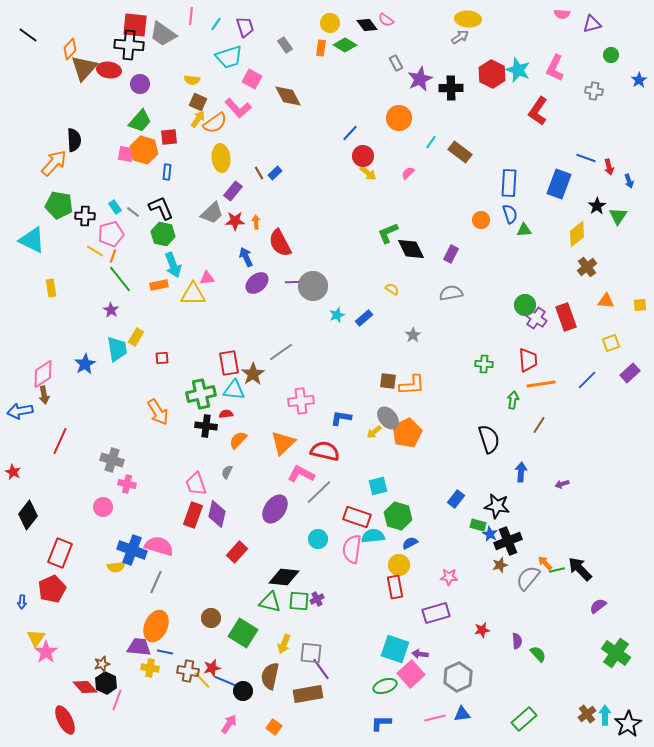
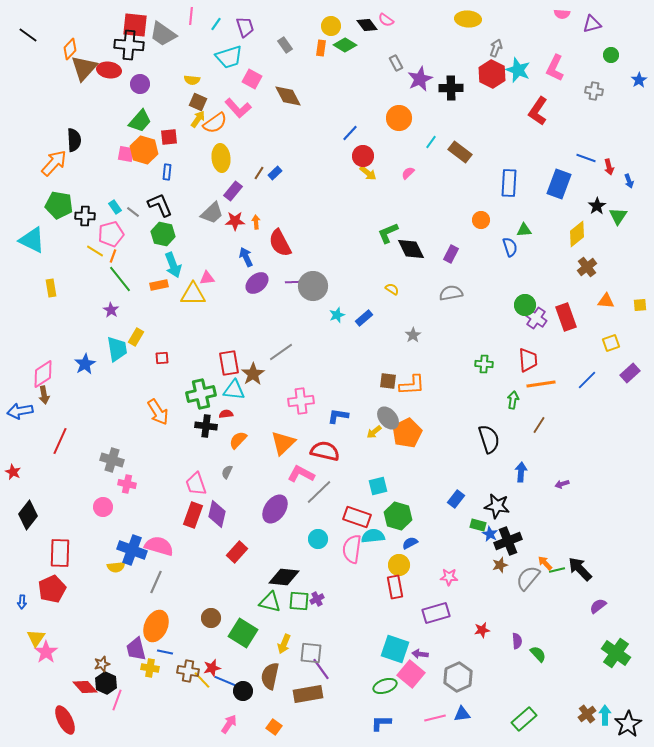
yellow circle at (330, 23): moved 1 px right, 3 px down
gray arrow at (460, 37): moved 36 px right, 11 px down; rotated 36 degrees counterclockwise
brown line at (259, 173): rotated 64 degrees clockwise
black L-shape at (161, 208): moved 1 px left, 3 px up
blue semicircle at (510, 214): moved 33 px down
blue L-shape at (341, 418): moved 3 px left, 2 px up
red rectangle at (60, 553): rotated 20 degrees counterclockwise
purple trapezoid at (139, 647): moved 3 px left, 2 px down; rotated 110 degrees counterclockwise
pink square at (411, 674): rotated 8 degrees counterclockwise
